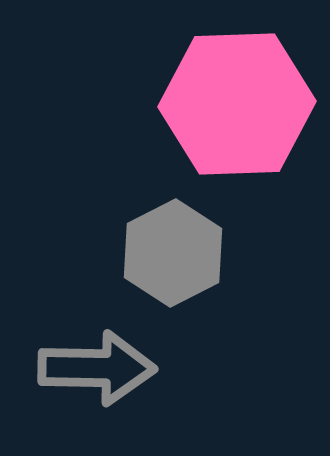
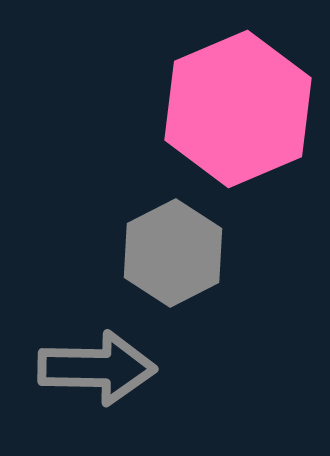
pink hexagon: moved 1 px right, 5 px down; rotated 21 degrees counterclockwise
